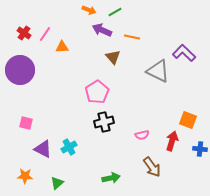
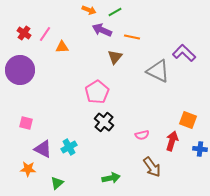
brown triangle: moved 2 px right; rotated 21 degrees clockwise
black cross: rotated 36 degrees counterclockwise
orange star: moved 3 px right, 7 px up
